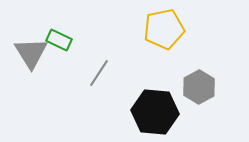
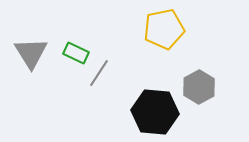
green rectangle: moved 17 px right, 13 px down
